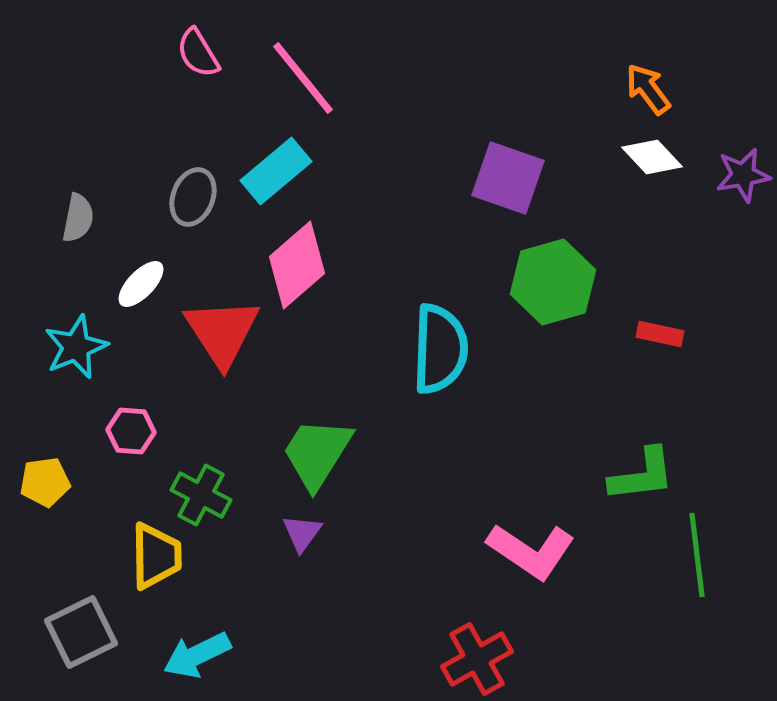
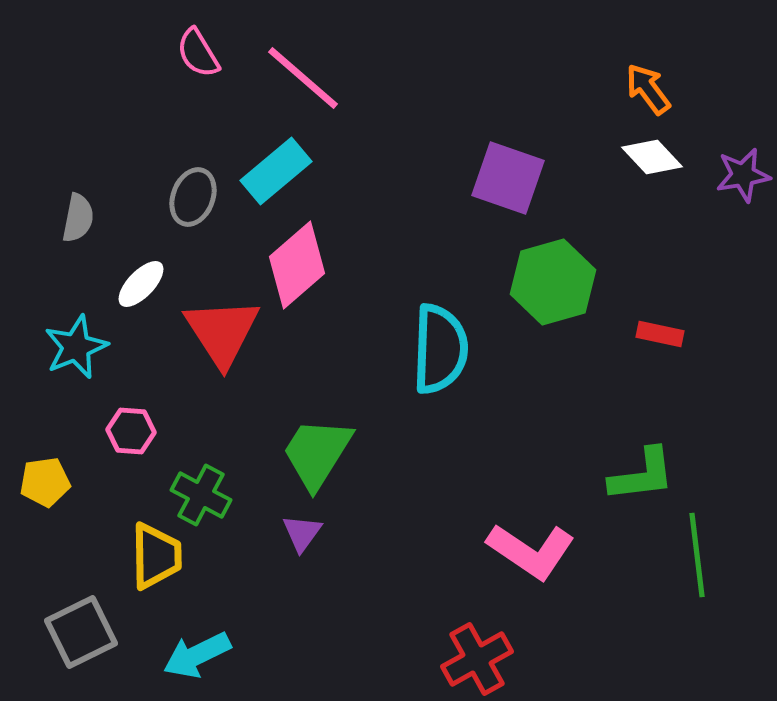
pink line: rotated 10 degrees counterclockwise
